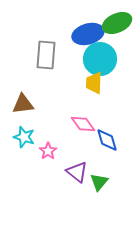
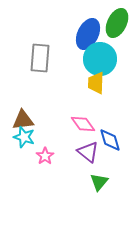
green ellipse: rotated 40 degrees counterclockwise
blue ellipse: rotated 48 degrees counterclockwise
gray rectangle: moved 6 px left, 3 px down
yellow trapezoid: moved 2 px right
brown triangle: moved 16 px down
blue diamond: moved 3 px right
pink star: moved 3 px left, 5 px down
purple triangle: moved 11 px right, 20 px up
